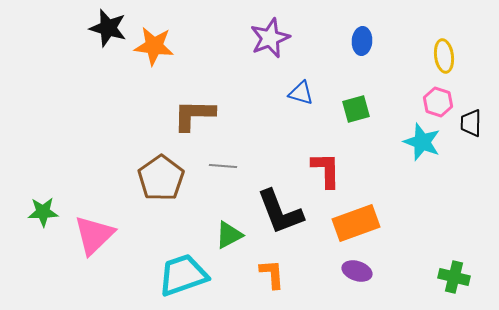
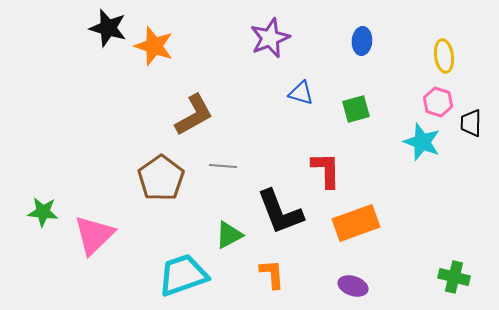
orange star: rotated 12 degrees clockwise
brown L-shape: rotated 150 degrees clockwise
green star: rotated 8 degrees clockwise
purple ellipse: moved 4 px left, 15 px down
